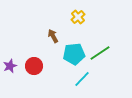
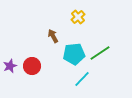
red circle: moved 2 px left
